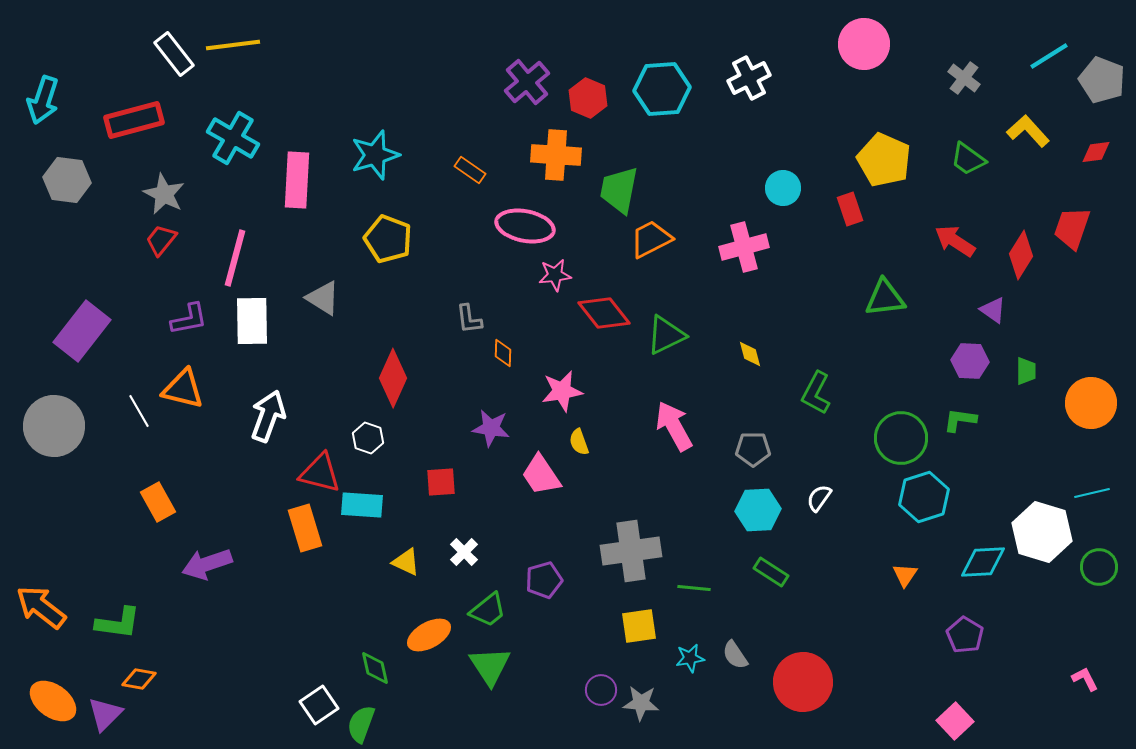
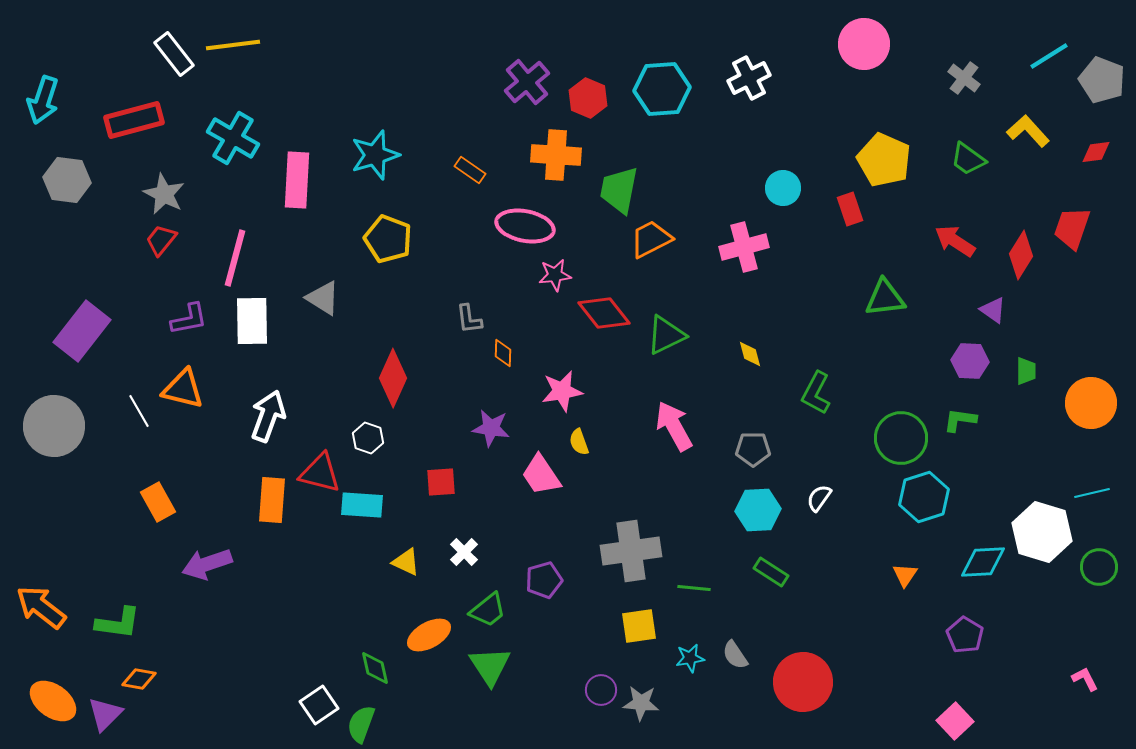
orange rectangle at (305, 528): moved 33 px left, 28 px up; rotated 21 degrees clockwise
